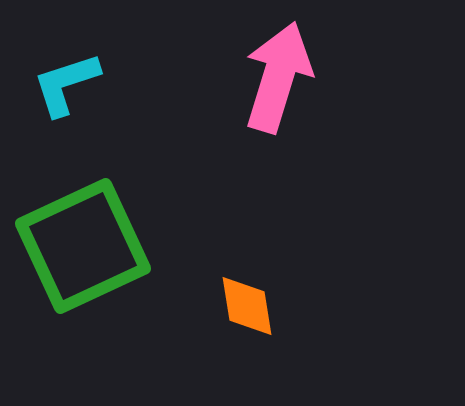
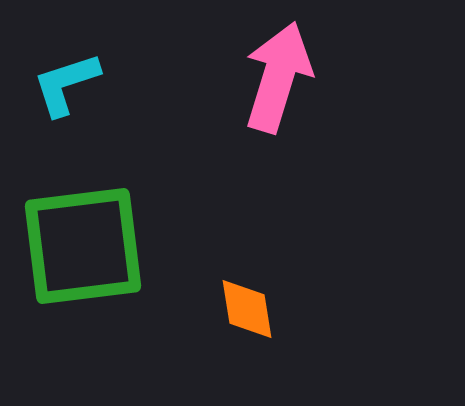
green square: rotated 18 degrees clockwise
orange diamond: moved 3 px down
